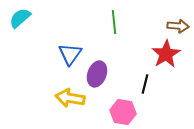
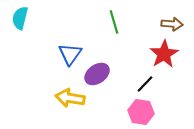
cyan semicircle: rotated 35 degrees counterclockwise
green line: rotated 10 degrees counterclockwise
brown arrow: moved 6 px left, 2 px up
red star: moved 2 px left
purple ellipse: rotated 35 degrees clockwise
black line: rotated 30 degrees clockwise
pink hexagon: moved 18 px right
